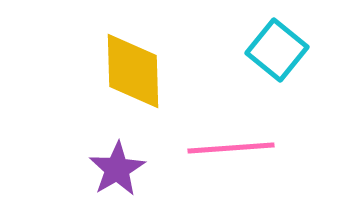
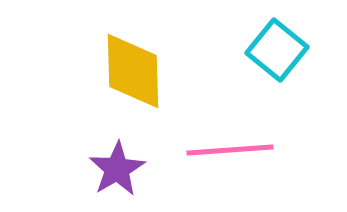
pink line: moved 1 px left, 2 px down
